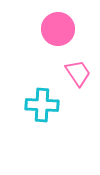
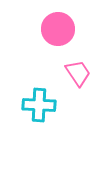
cyan cross: moved 3 px left
